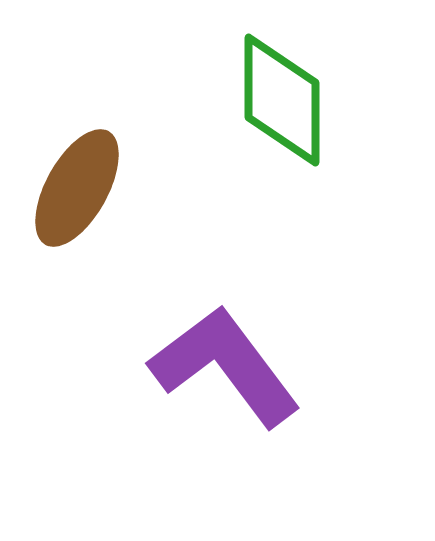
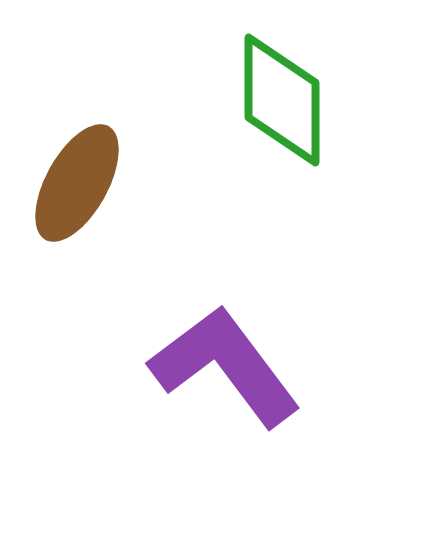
brown ellipse: moved 5 px up
